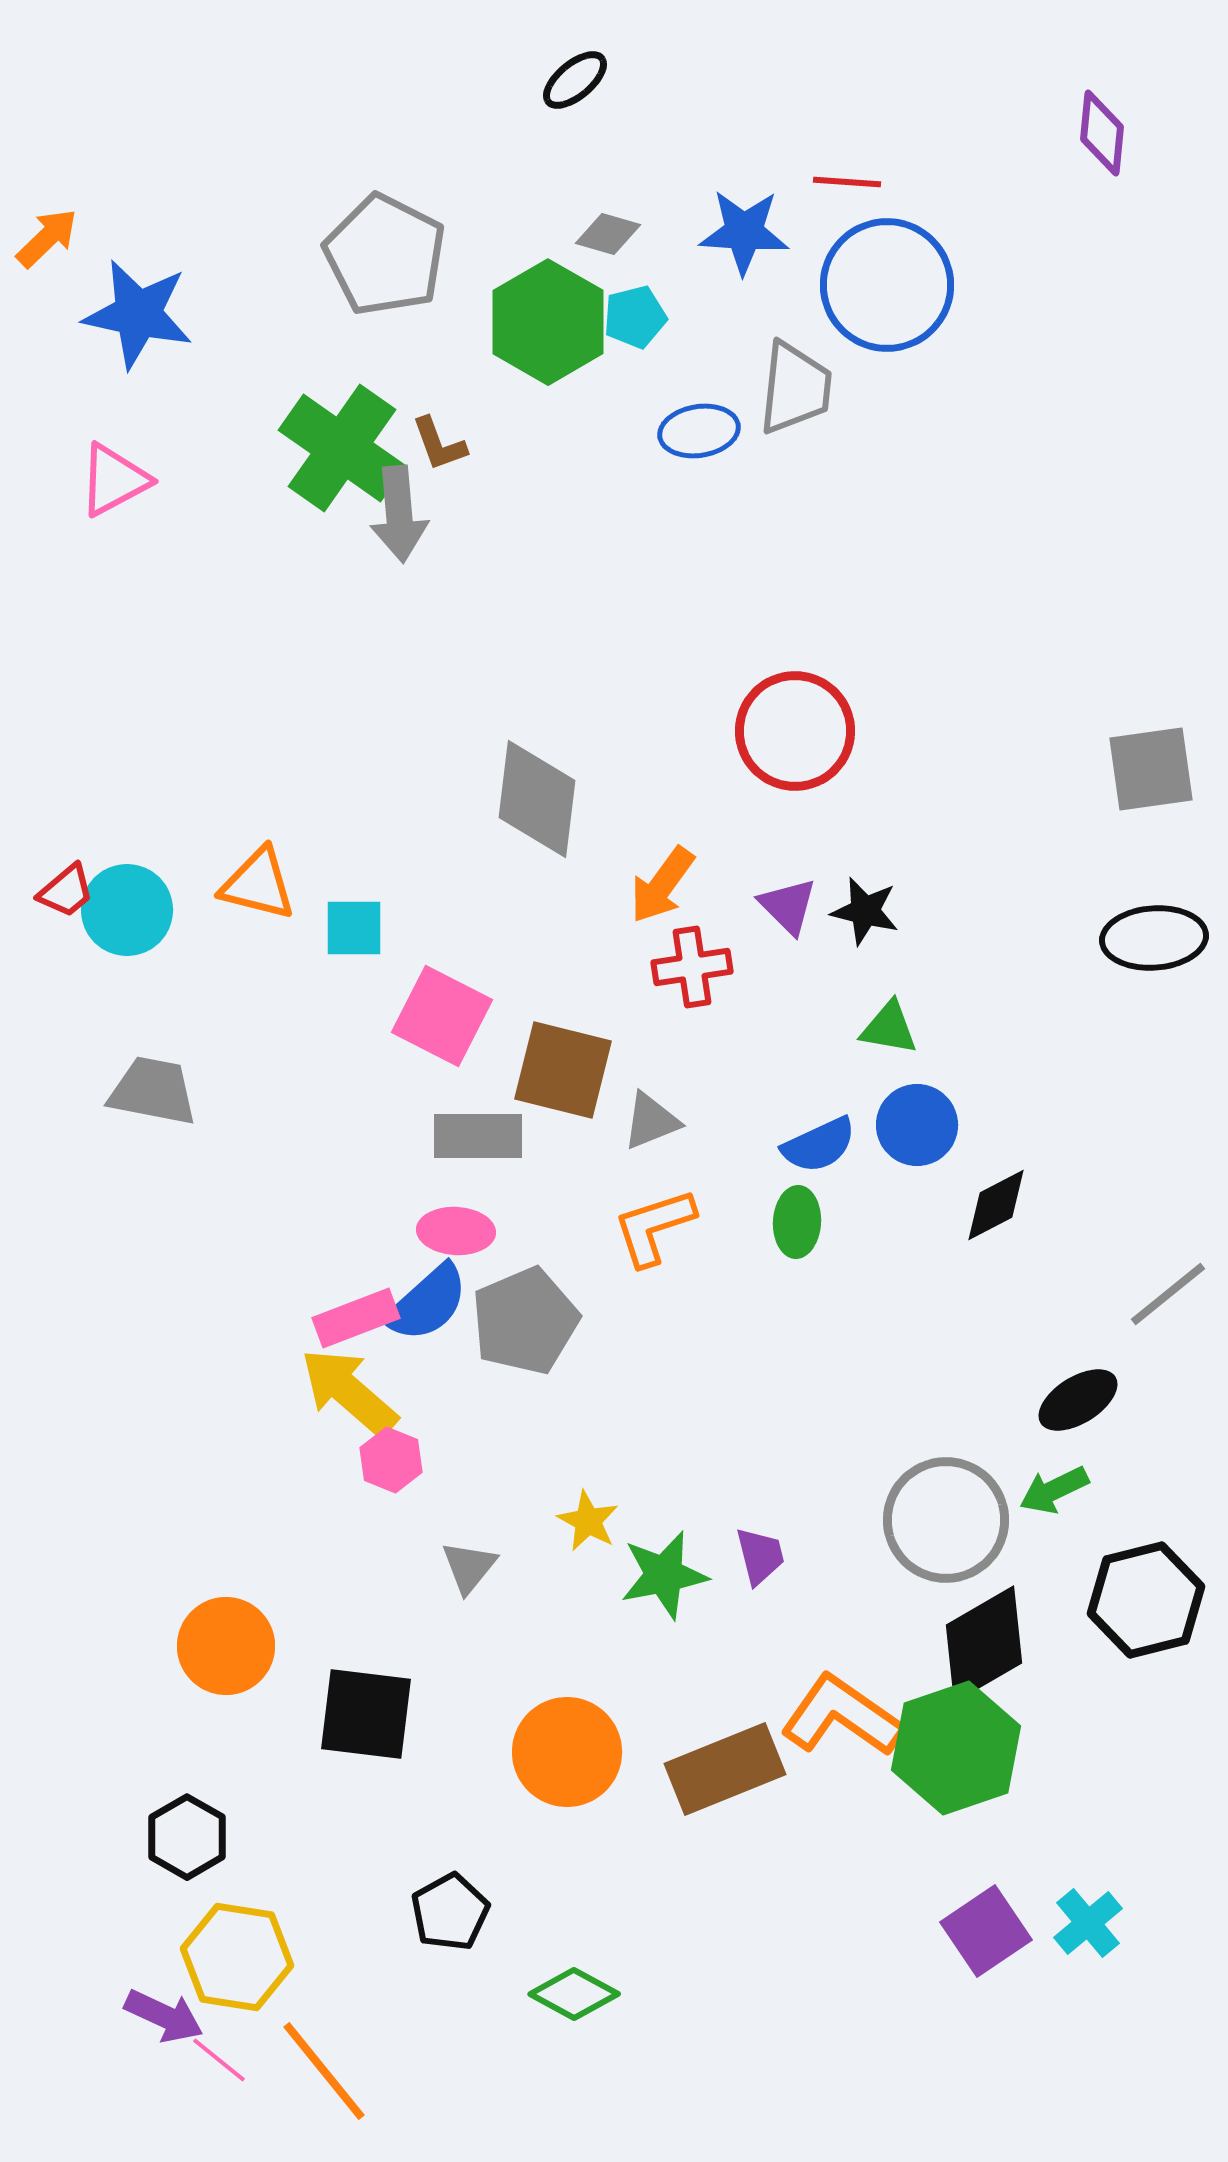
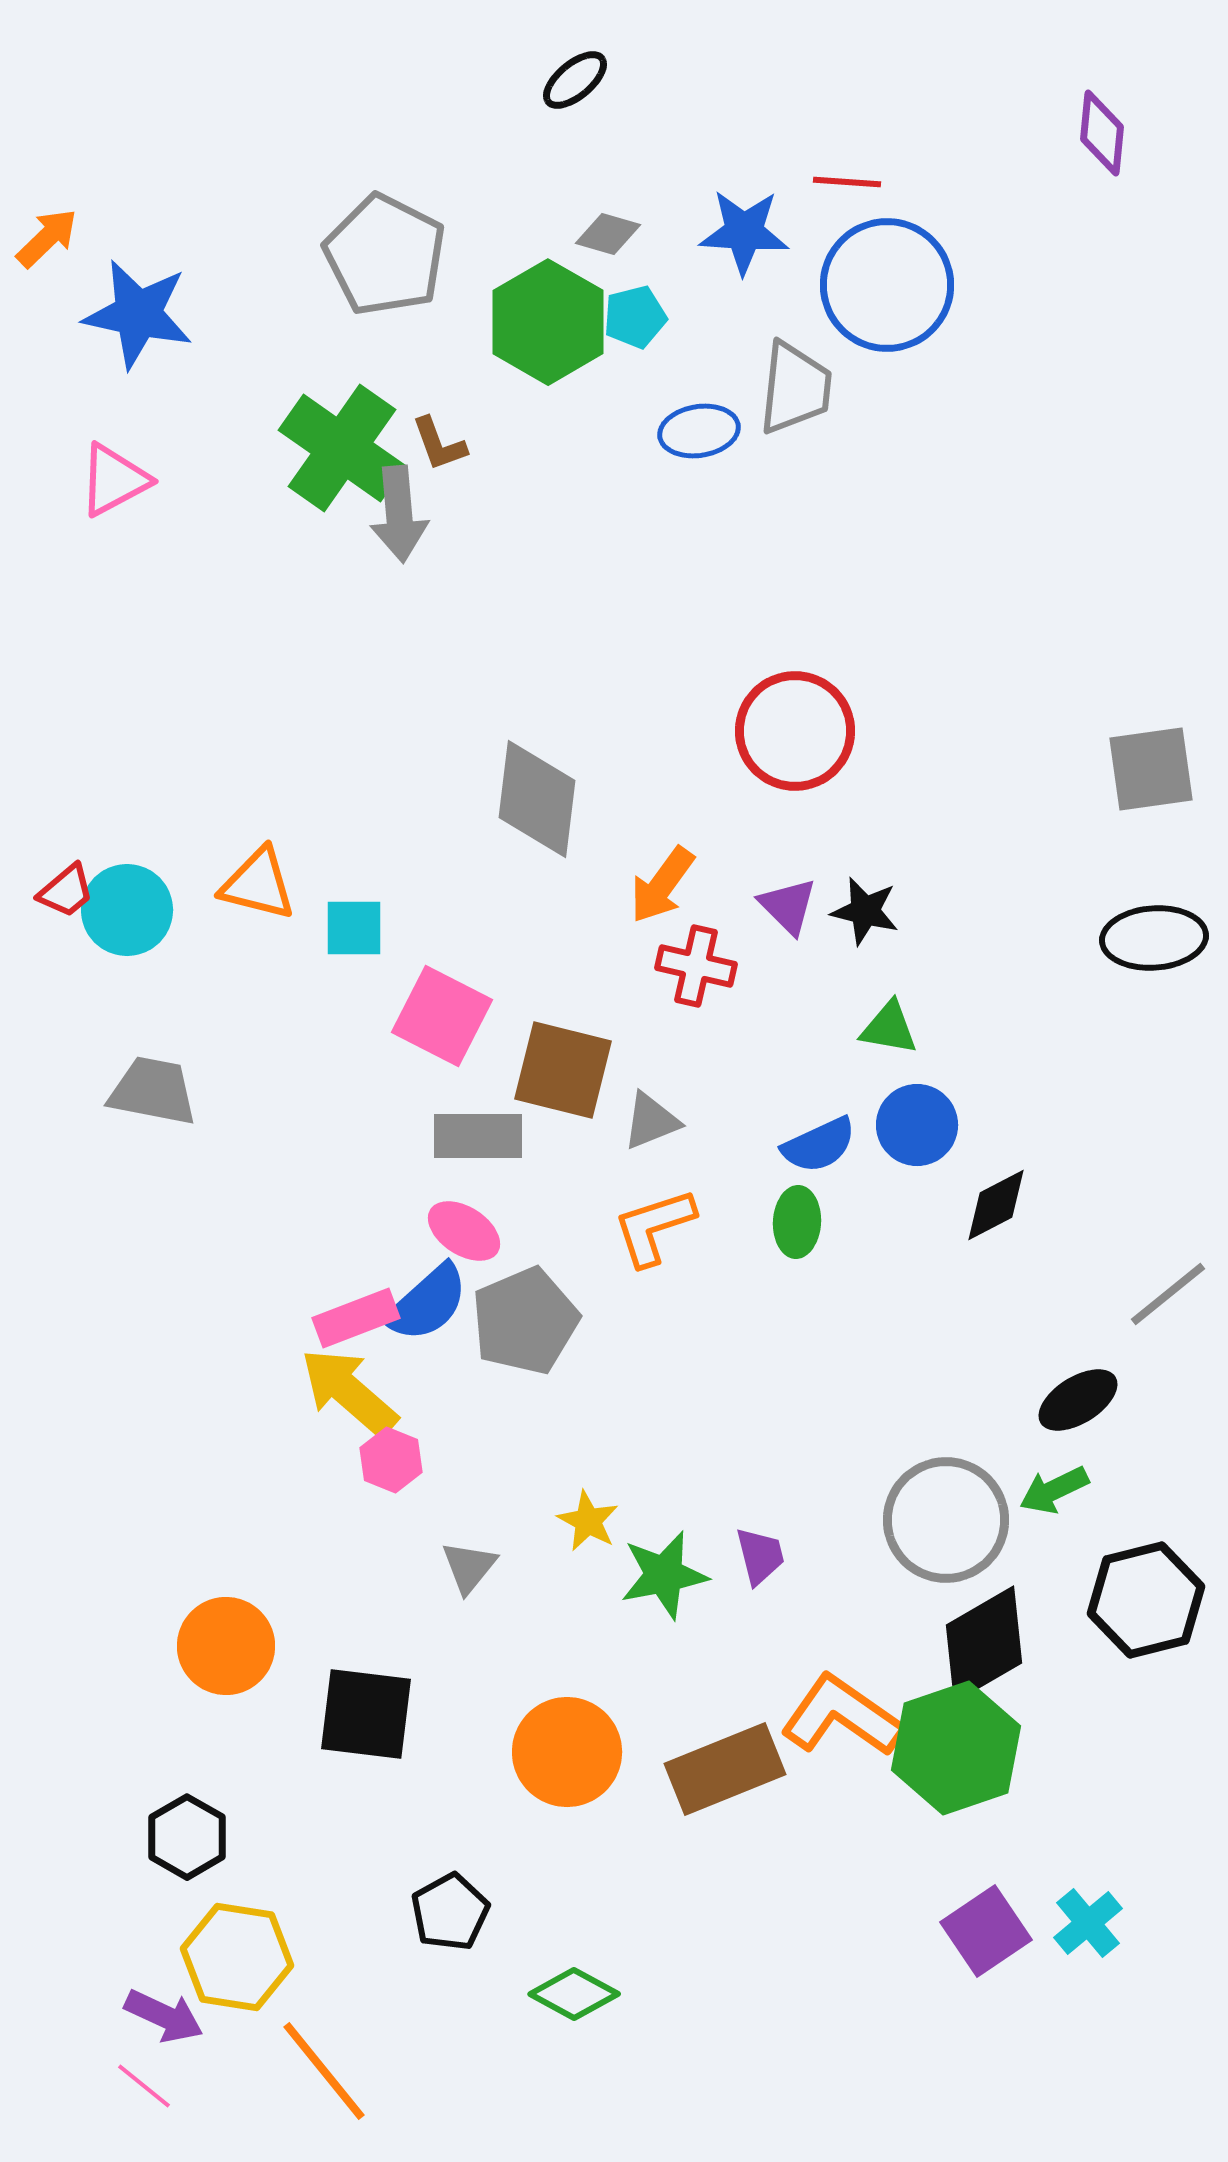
red cross at (692, 967): moved 4 px right, 1 px up; rotated 22 degrees clockwise
pink ellipse at (456, 1231): moved 8 px right; rotated 30 degrees clockwise
pink line at (219, 2060): moved 75 px left, 26 px down
